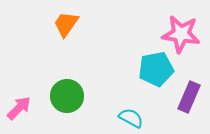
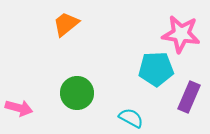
orange trapezoid: rotated 16 degrees clockwise
cyan pentagon: rotated 8 degrees clockwise
green circle: moved 10 px right, 3 px up
pink arrow: rotated 60 degrees clockwise
